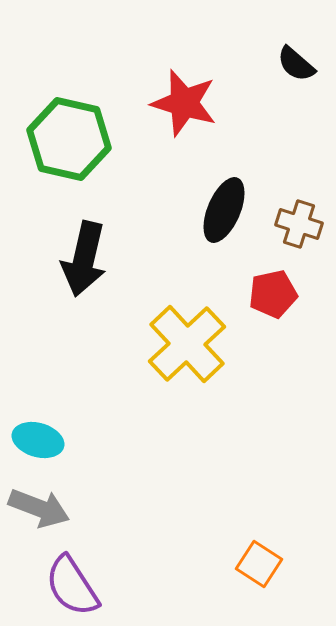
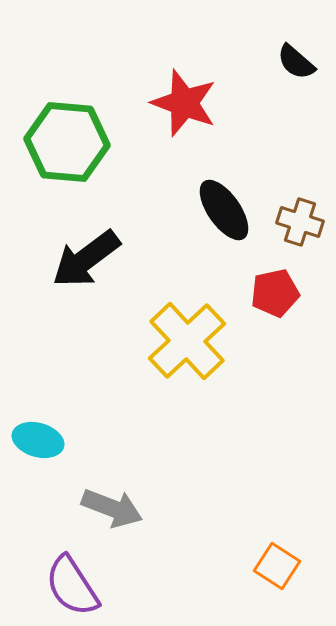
black semicircle: moved 2 px up
red star: rotated 4 degrees clockwise
green hexagon: moved 2 px left, 3 px down; rotated 8 degrees counterclockwise
black ellipse: rotated 58 degrees counterclockwise
brown cross: moved 1 px right, 2 px up
black arrow: moved 2 px right; rotated 40 degrees clockwise
red pentagon: moved 2 px right, 1 px up
yellow cross: moved 3 px up
gray arrow: moved 73 px right
orange square: moved 18 px right, 2 px down
